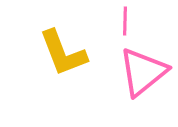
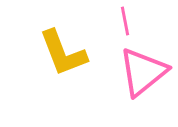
pink line: rotated 12 degrees counterclockwise
